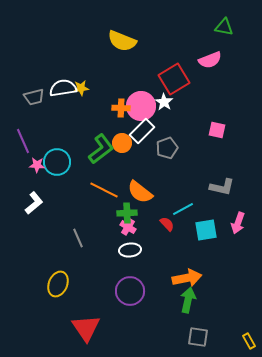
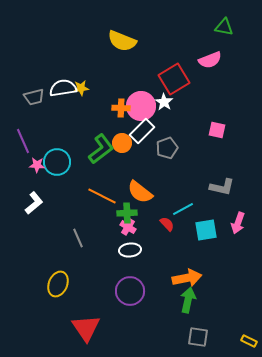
orange line: moved 2 px left, 6 px down
yellow rectangle: rotated 35 degrees counterclockwise
